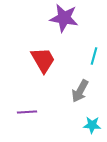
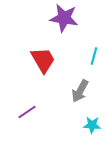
purple line: rotated 30 degrees counterclockwise
